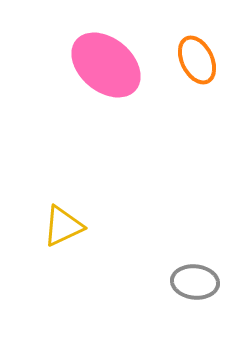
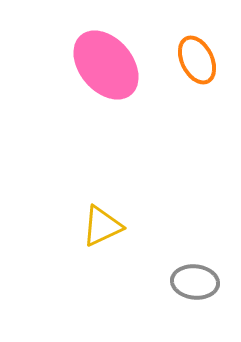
pink ellipse: rotated 10 degrees clockwise
yellow triangle: moved 39 px right
